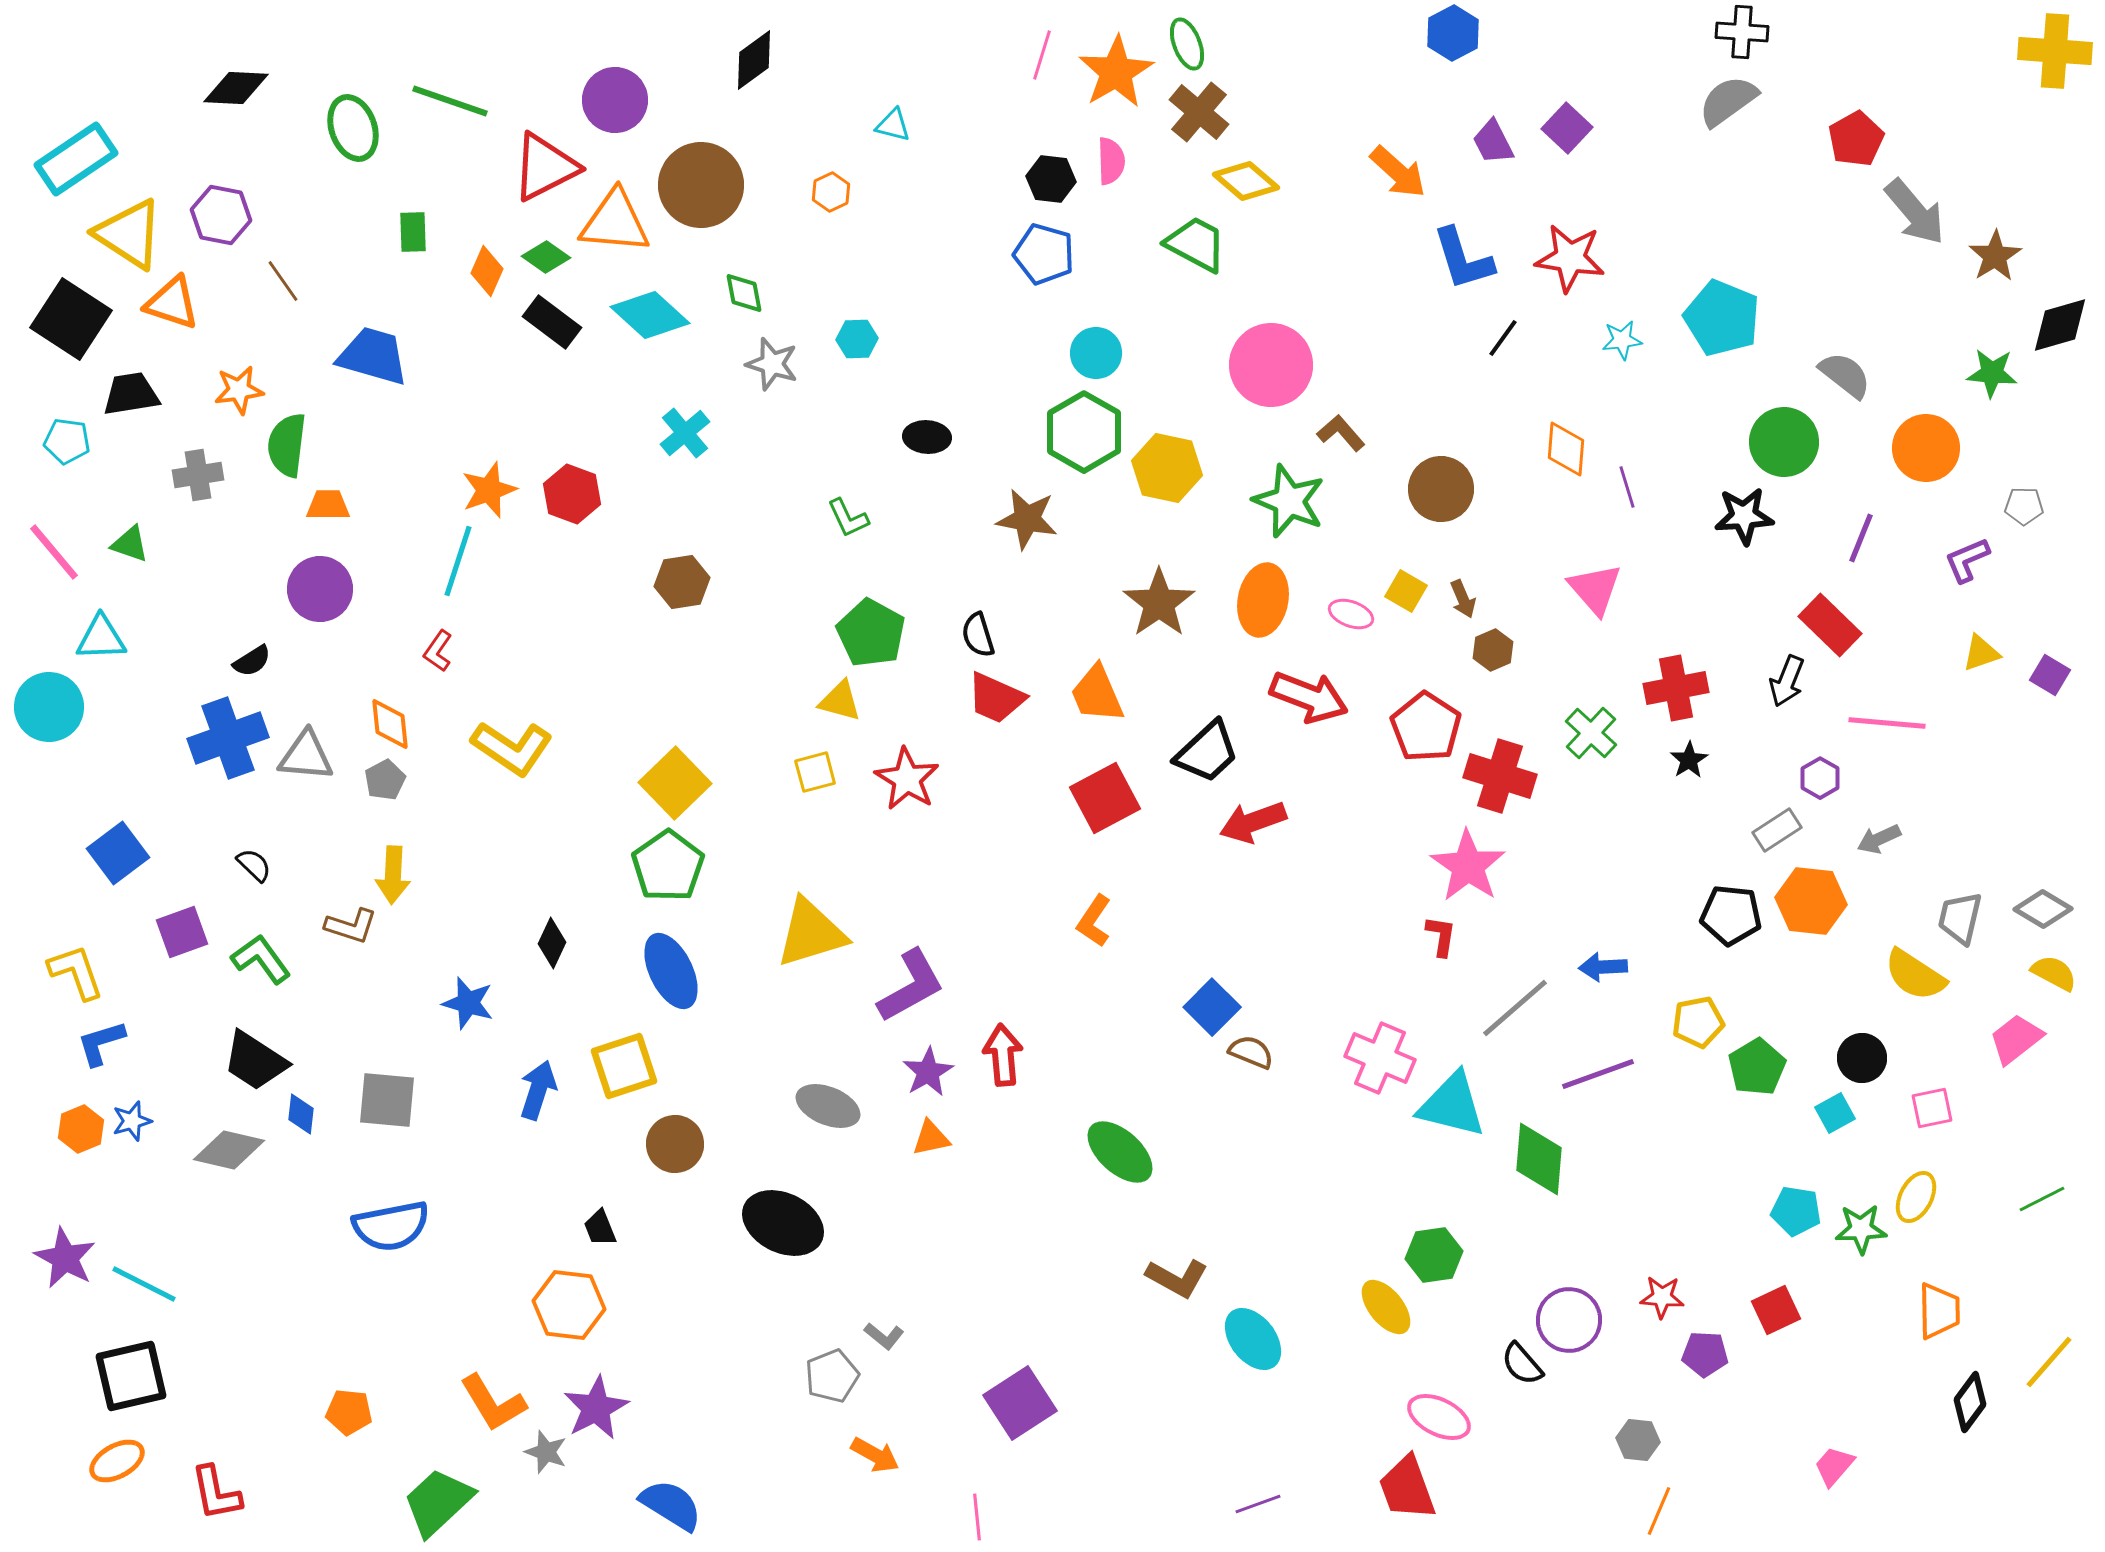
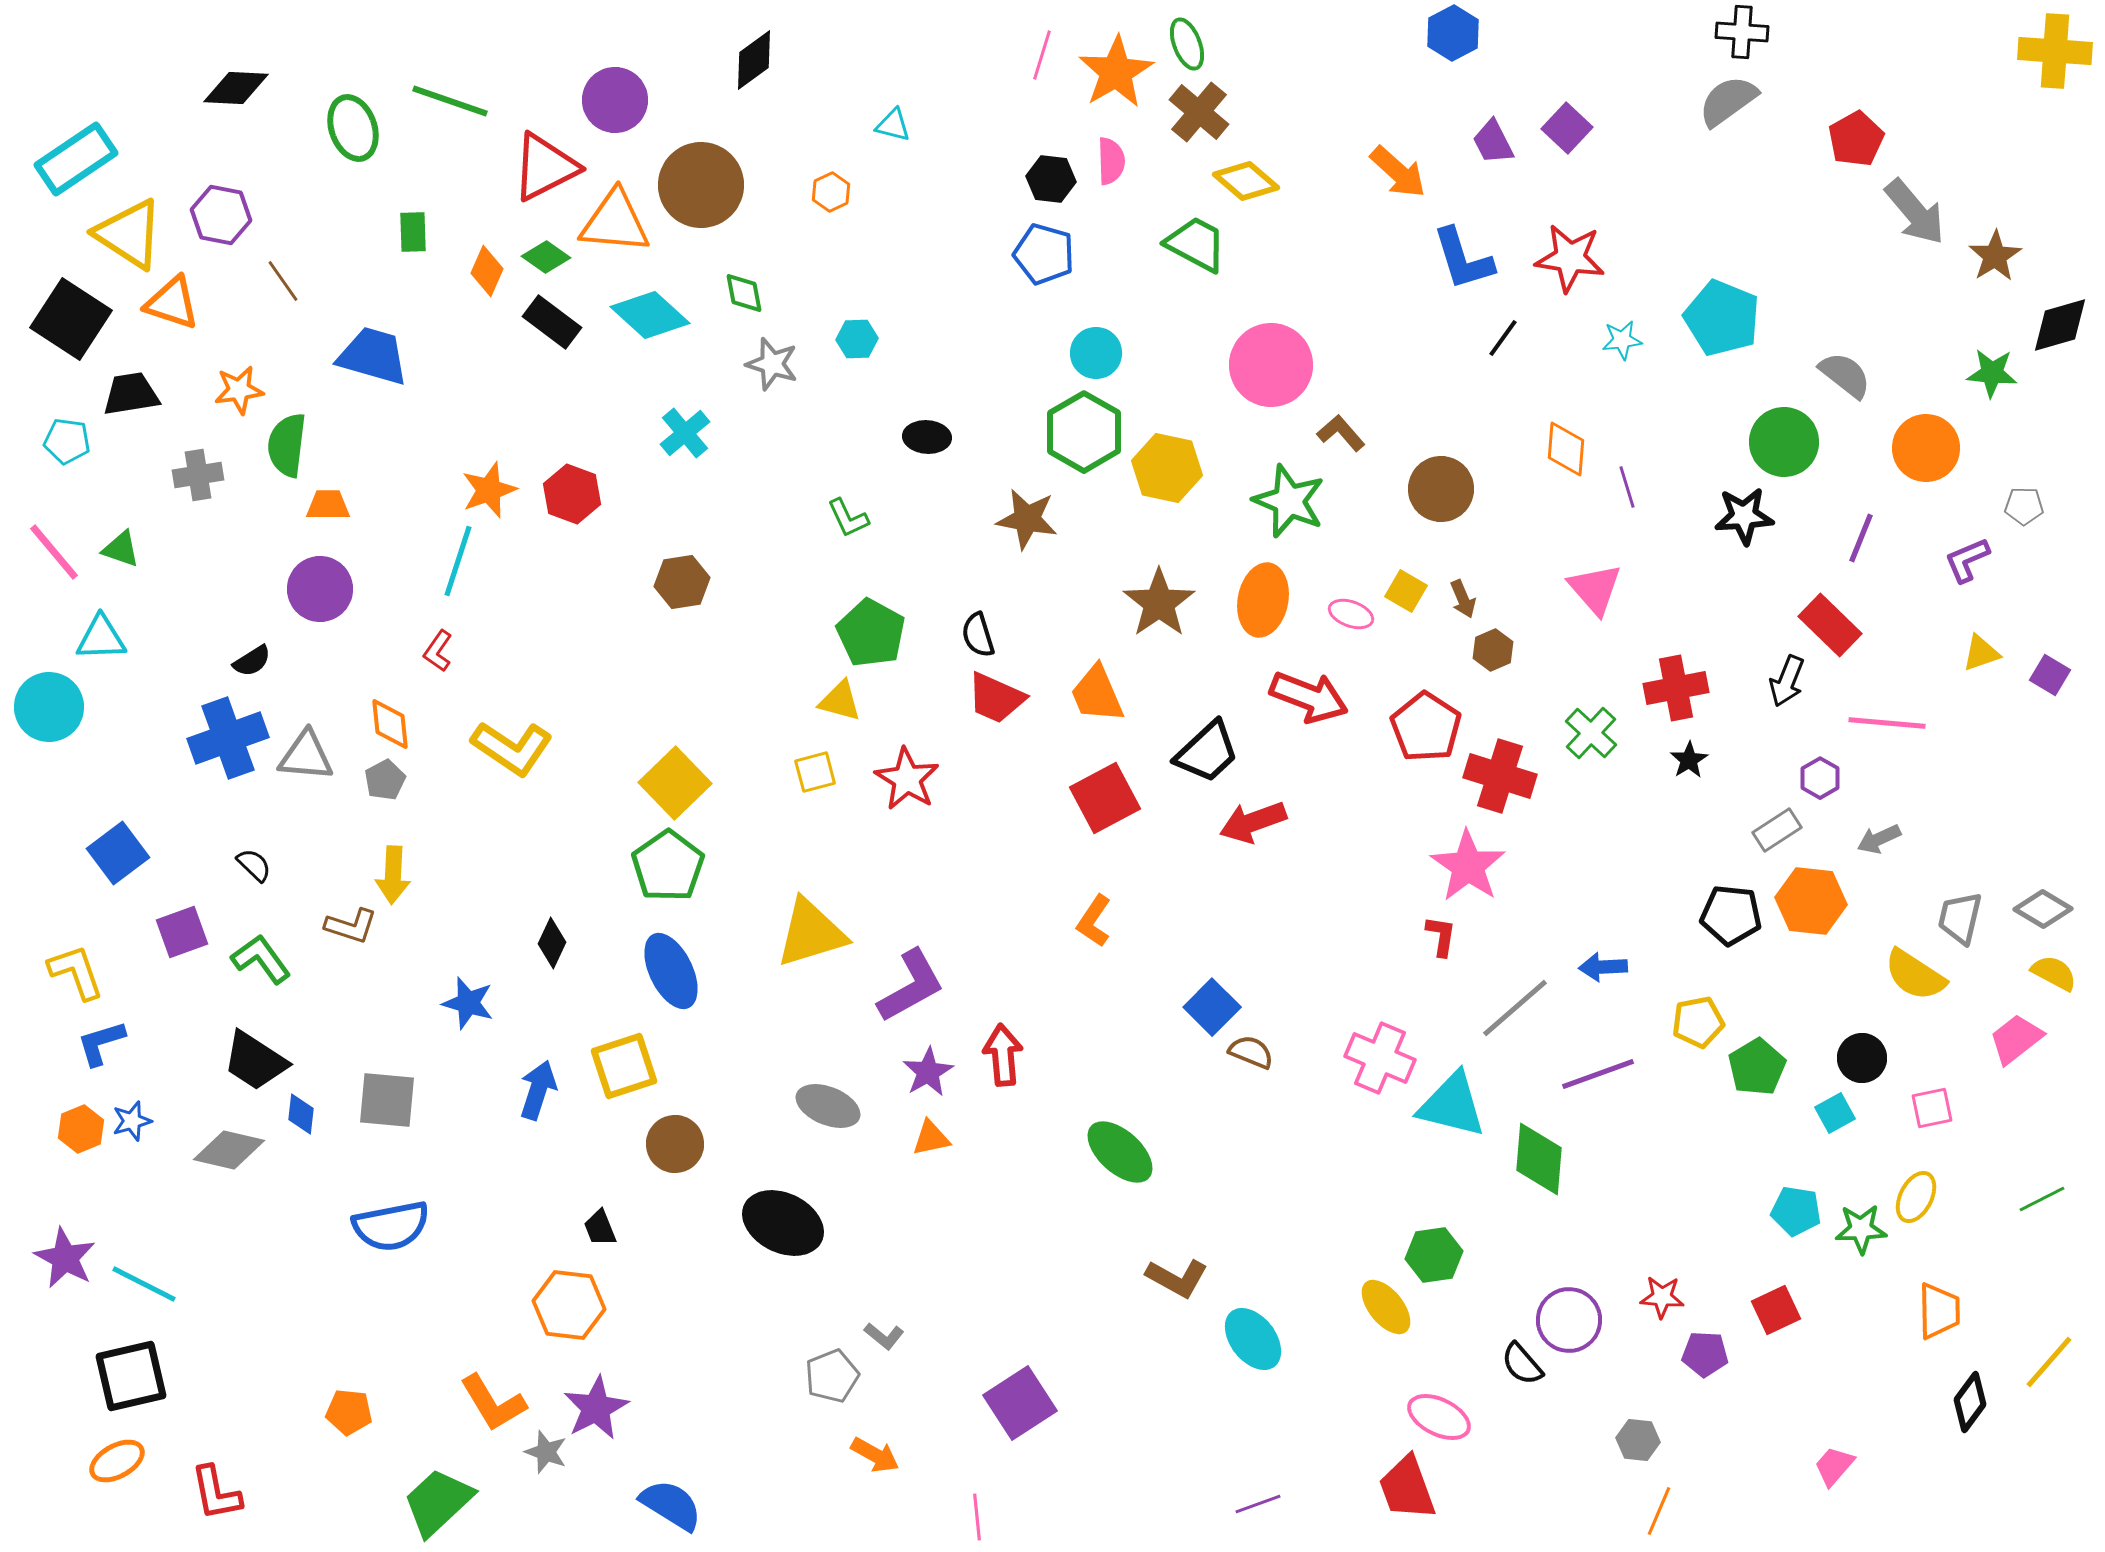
green triangle at (130, 544): moved 9 px left, 5 px down
